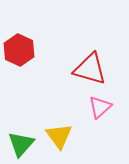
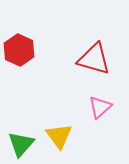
red triangle: moved 4 px right, 10 px up
